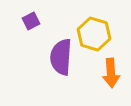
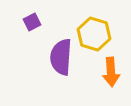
purple square: moved 1 px right, 1 px down
orange arrow: moved 1 px up
